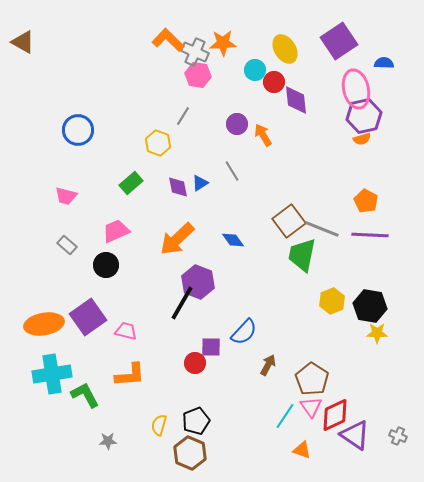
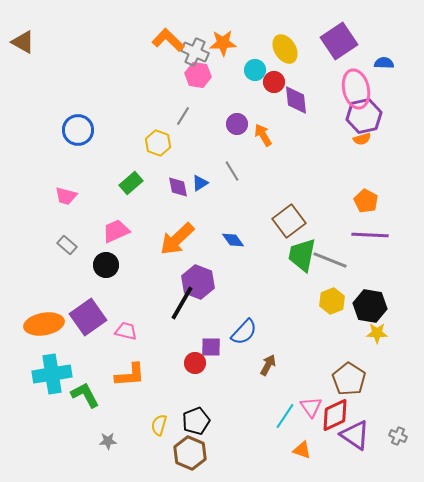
gray line at (322, 229): moved 8 px right, 31 px down
brown pentagon at (312, 379): moved 37 px right
